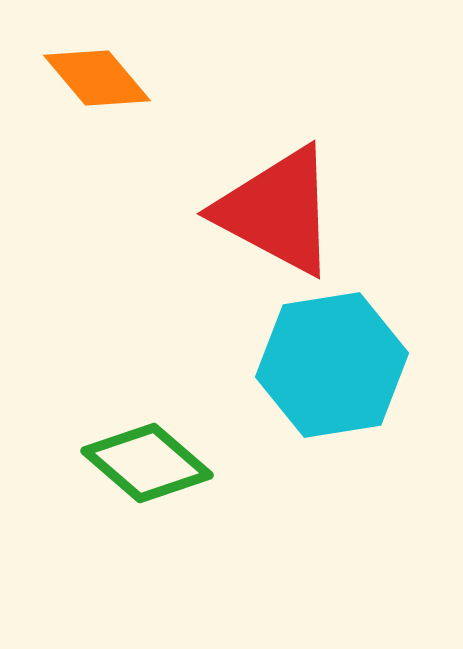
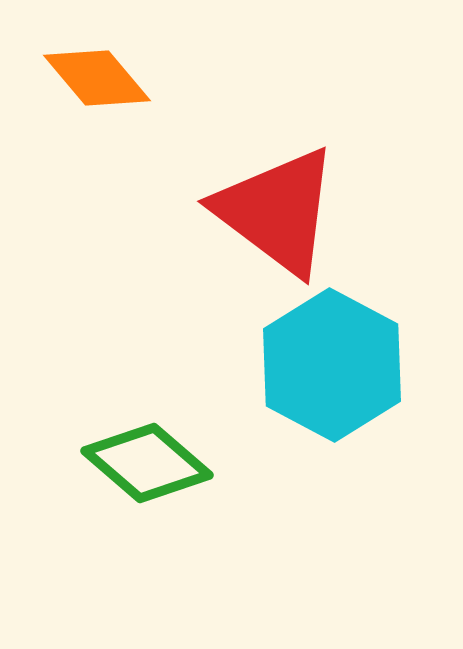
red triangle: rotated 9 degrees clockwise
cyan hexagon: rotated 23 degrees counterclockwise
